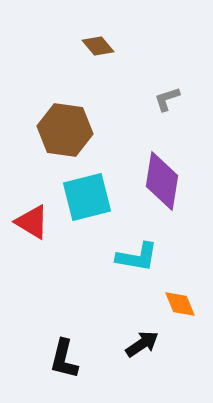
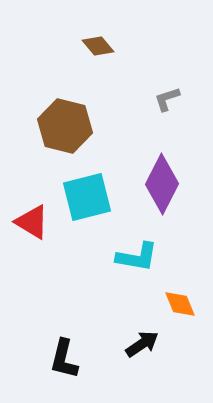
brown hexagon: moved 4 px up; rotated 6 degrees clockwise
purple diamond: moved 3 px down; rotated 18 degrees clockwise
